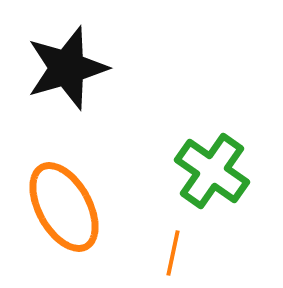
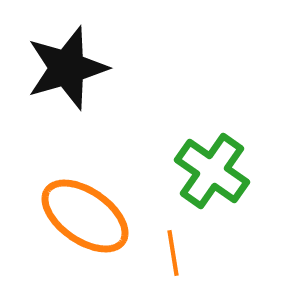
orange ellipse: moved 21 px right, 9 px down; rotated 26 degrees counterclockwise
orange line: rotated 21 degrees counterclockwise
